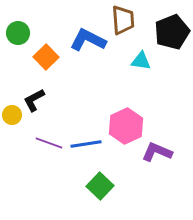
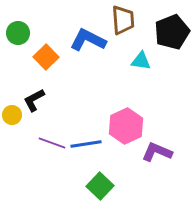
purple line: moved 3 px right
